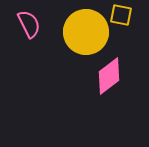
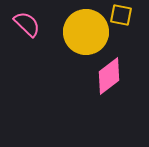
pink semicircle: moved 2 px left; rotated 20 degrees counterclockwise
